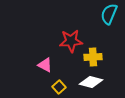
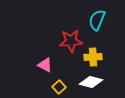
cyan semicircle: moved 12 px left, 6 px down
